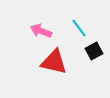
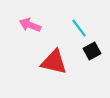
pink arrow: moved 11 px left, 6 px up
black square: moved 2 px left
